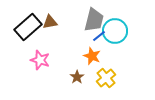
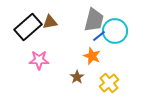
pink star: moved 1 px left; rotated 18 degrees counterclockwise
yellow cross: moved 3 px right, 5 px down
